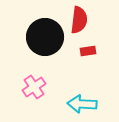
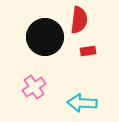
cyan arrow: moved 1 px up
